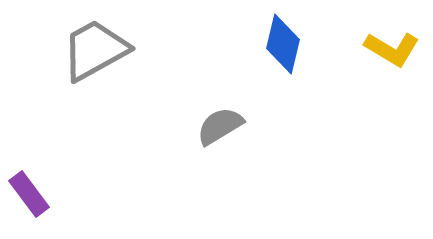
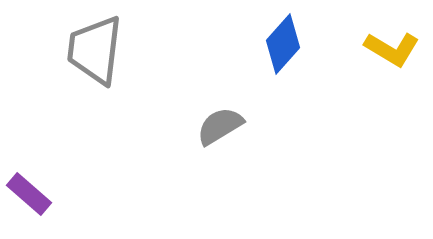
blue diamond: rotated 28 degrees clockwise
gray trapezoid: rotated 54 degrees counterclockwise
purple rectangle: rotated 12 degrees counterclockwise
